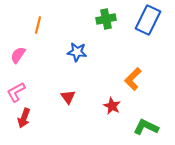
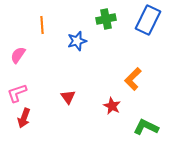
orange line: moved 4 px right; rotated 18 degrees counterclockwise
blue star: moved 11 px up; rotated 24 degrees counterclockwise
pink L-shape: moved 1 px right, 1 px down; rotated 10 degrees clockwise
